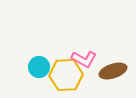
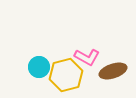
pink L-shape: moved 3 px right, 2 px up
yellow hexagon: rotated 12 degrees counterclockwise
